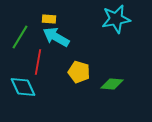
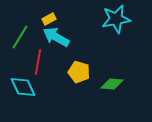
yellow rectangle: rotated 32 degrees counterclockwise
